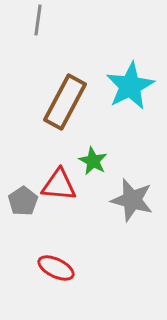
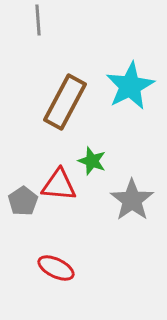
gray line: rotated 12 degrees counterclockwise
green star: moved 1 px left; rotated 8 degrees counterclockwise
gray star: rotated 21 degrees clockwise
